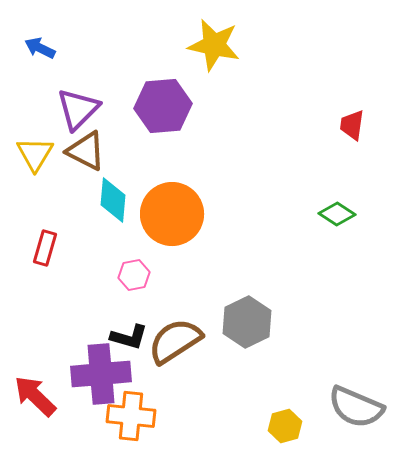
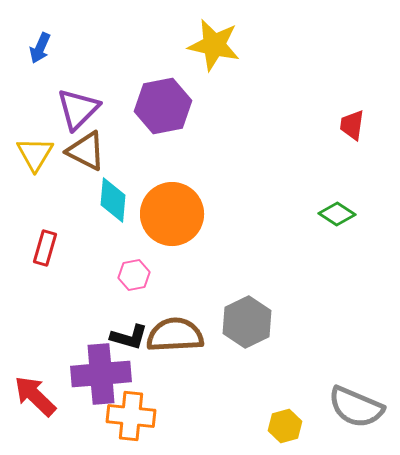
blue arrow: rotated 92 degrees counterclockwise
purple hexagon: rotated 6 degrees counterclockwise
brown semicircle: moved 6 px up; rotated 30 degrees clockwise
